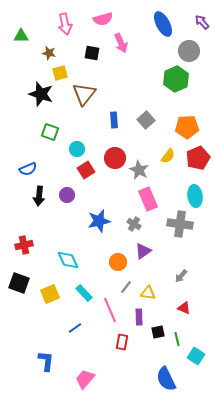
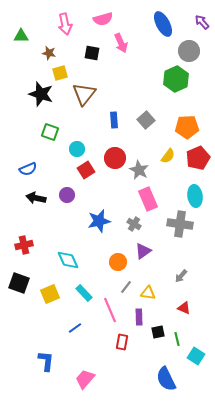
black arrow at (39, 196): moved 3 px left, 2 px down; rotated 96 degrees clockwise
